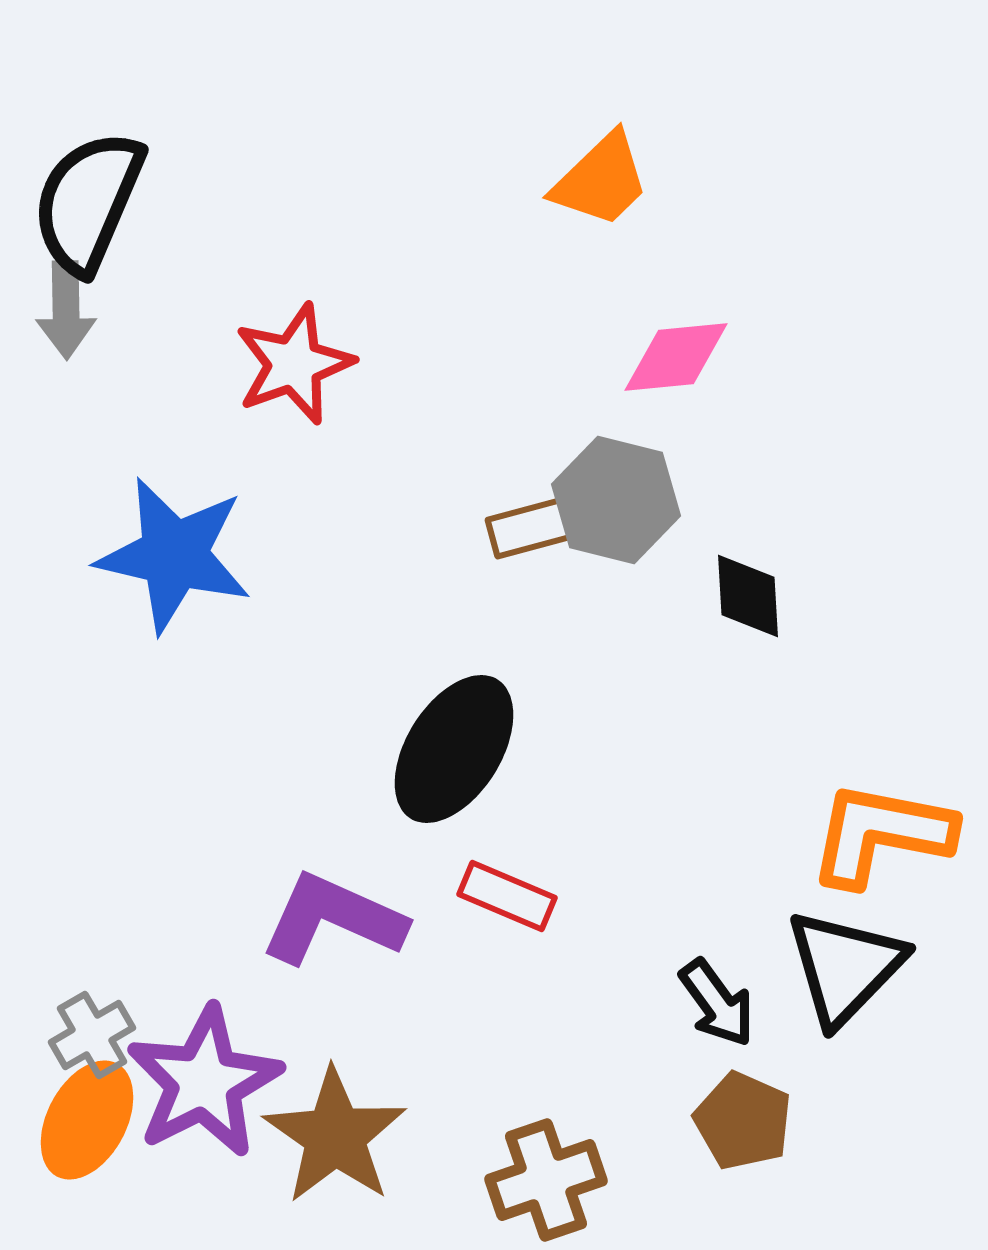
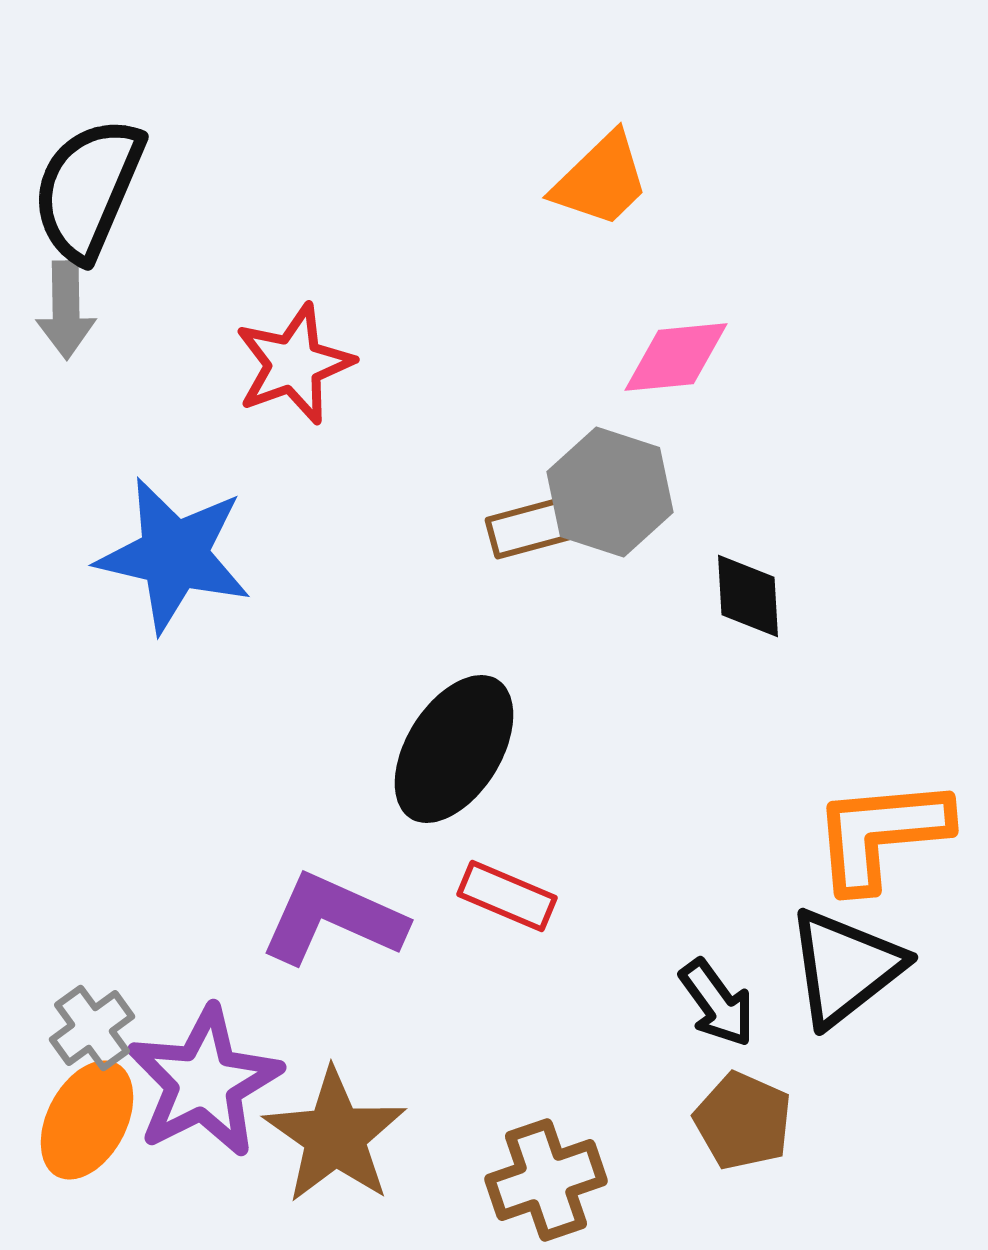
black semicircle: moved 13 px up
gray hexagon: moved 6 px left, 8 px up; rotated 4 degrees clockwise
orange L-shape: rotated 16 degrees counterclockwise
black triangle: rotated 8 degrees clockwise
gray cross: moved 7 px up; rotated 6 degrees counterclockwise
